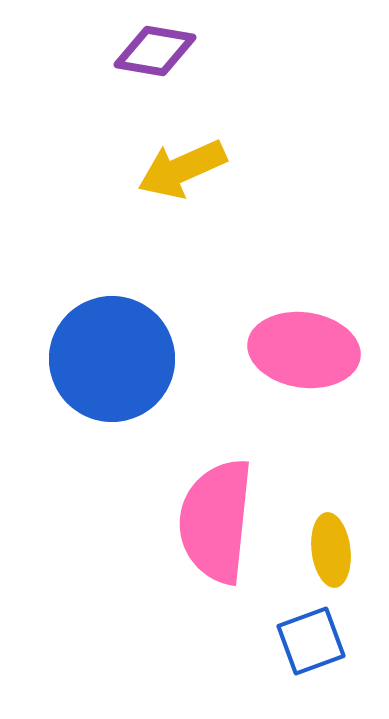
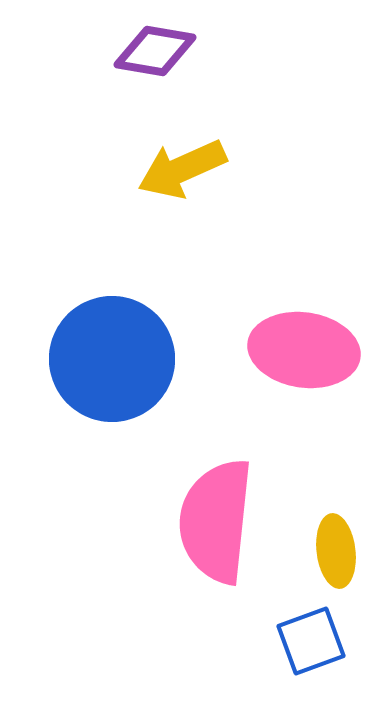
yellow ellipse: moved 5 px right, 1 px down
